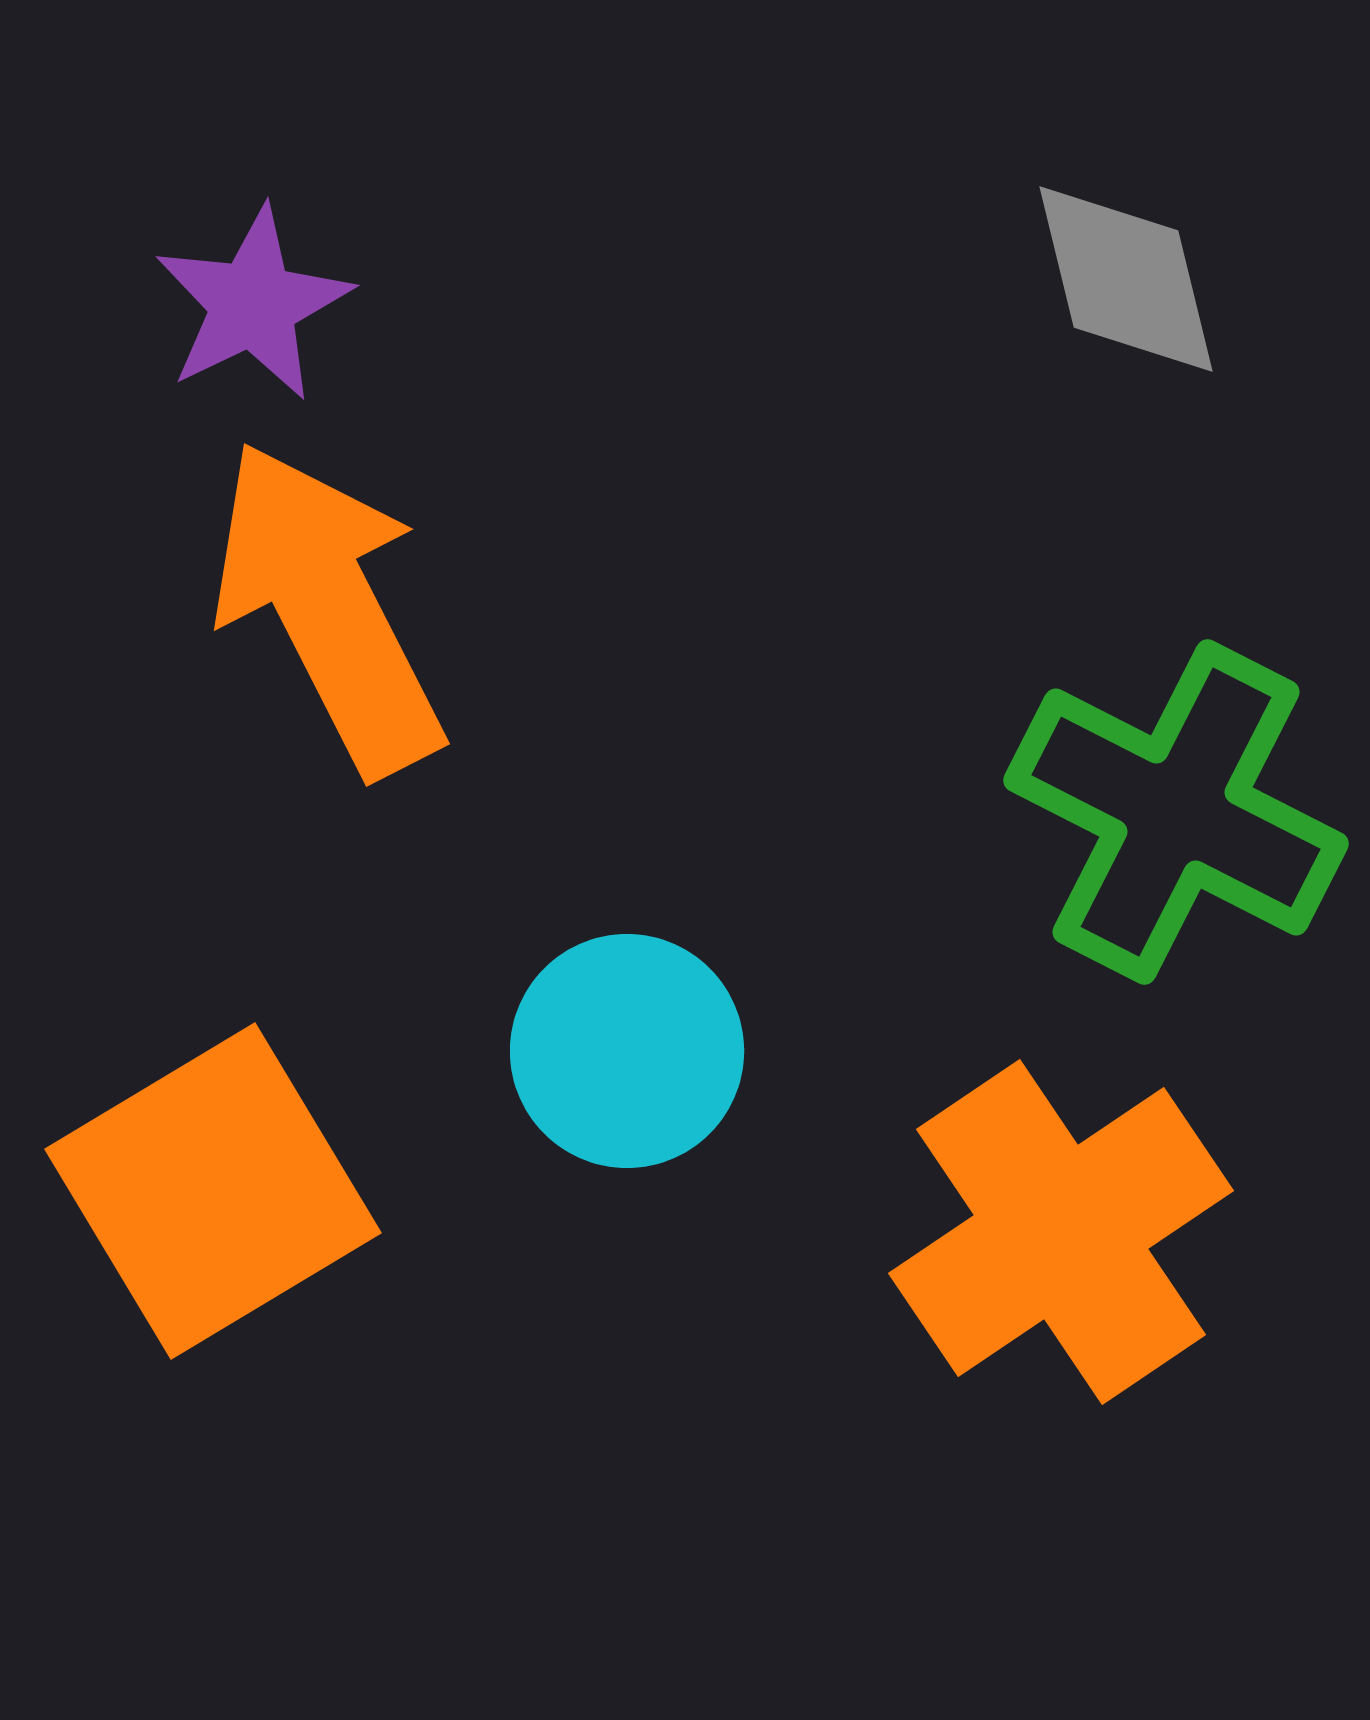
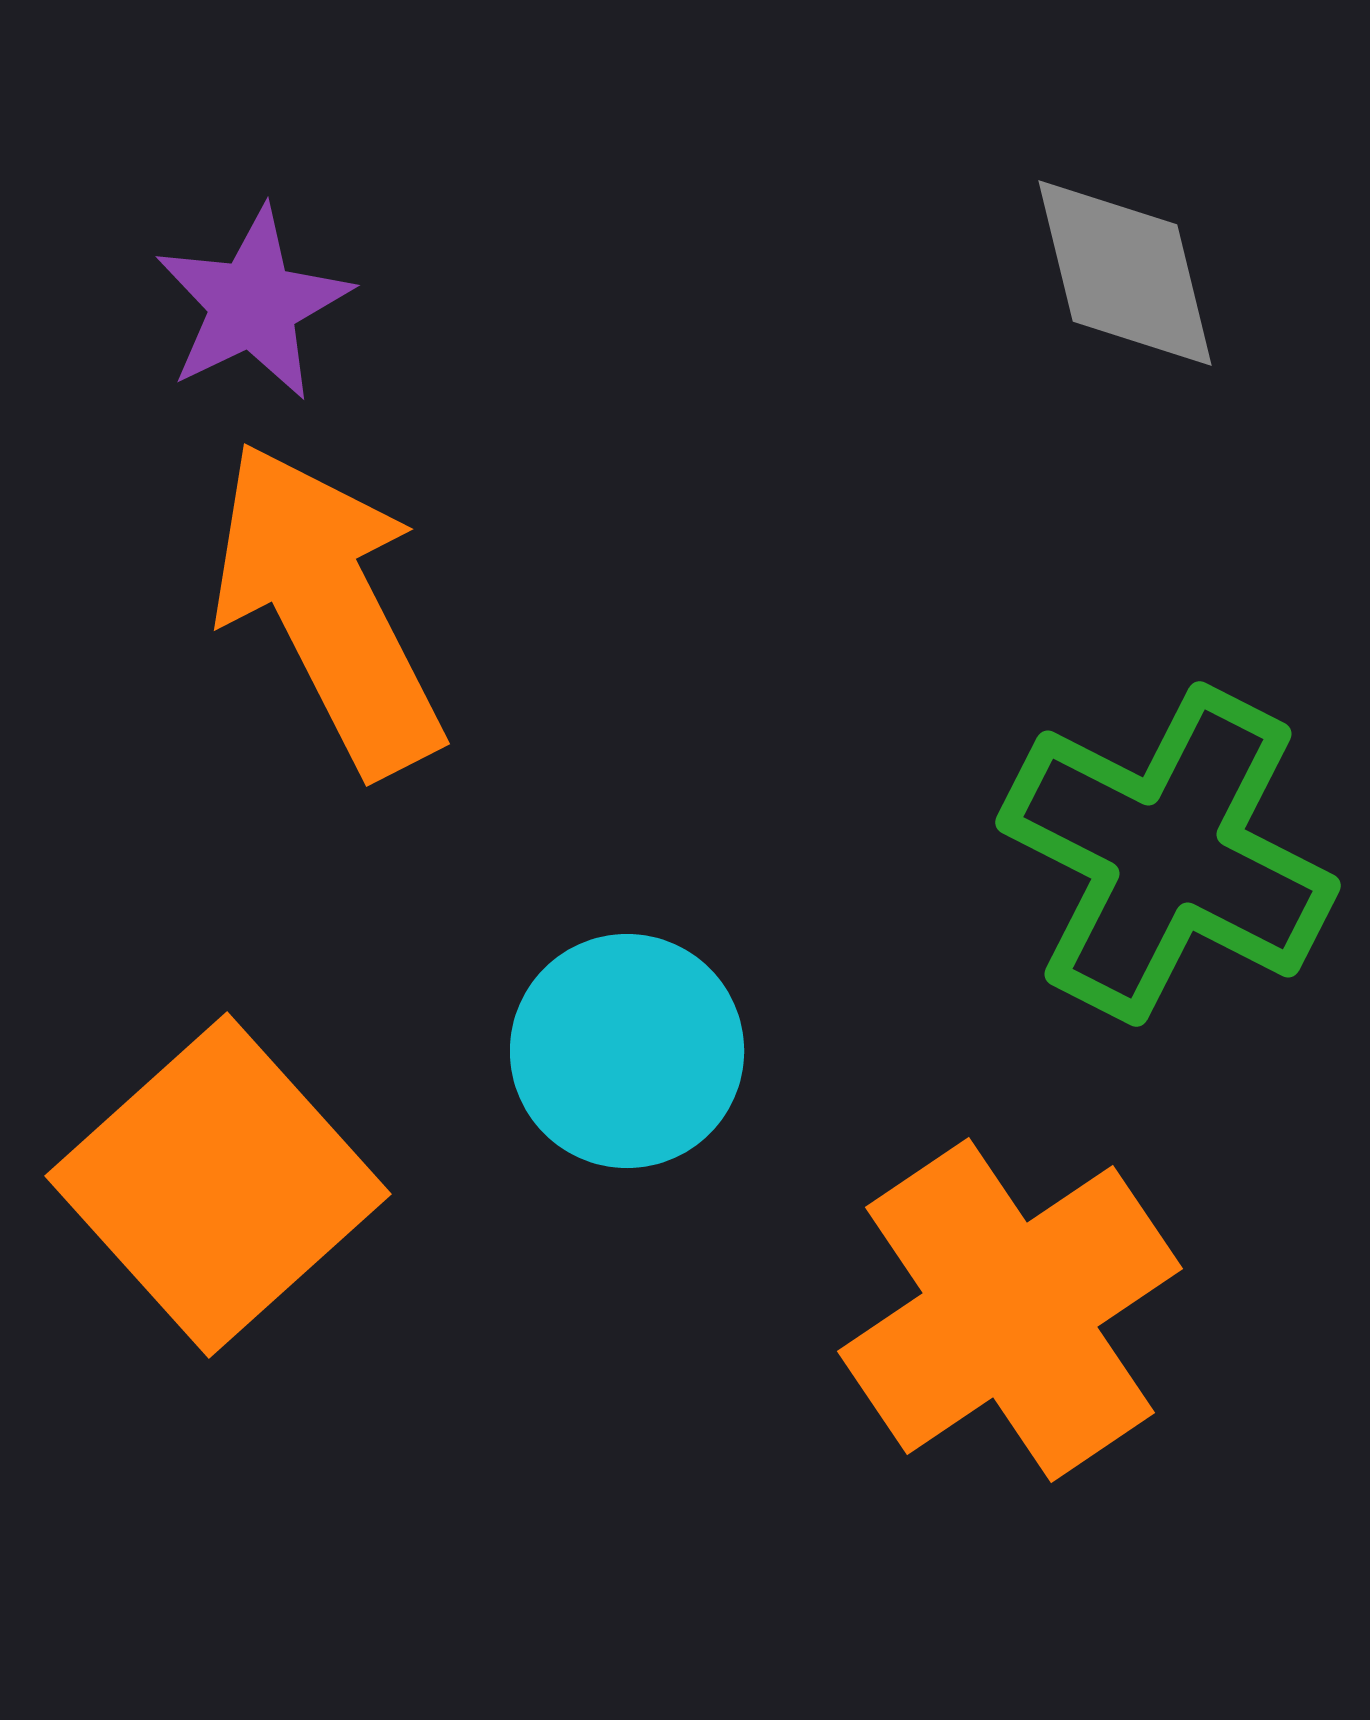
gray diamond: moved 1 px left, 6 px up
green cross: moved 8 px left, 42 px down
orange square: moved 5 px right, 6 px up; rotated 11 degrees counterclockwise
orange cross: moved 51 px left, 78 px down
